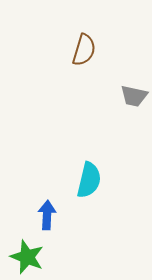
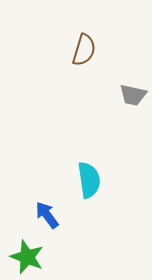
gray trapezoid: moved 1 px left, 1 px up
cyan semicircle: rotated 21 degrees counterclockwise
blue arrow: rotated 40 degrees counterclockwise
